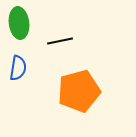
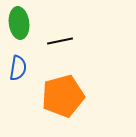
orange pentagon: moved 16 px left, 5 px down
